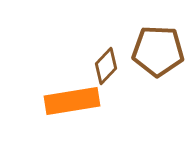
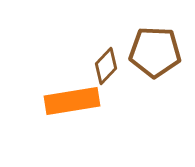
brown pentagon: moved 3 px left, 1 px down
